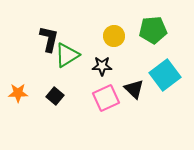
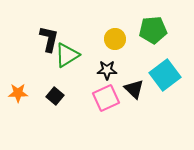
yellow circle: moved 1 px right, 3 px down
black star: moved 5 px right, 4 px down
